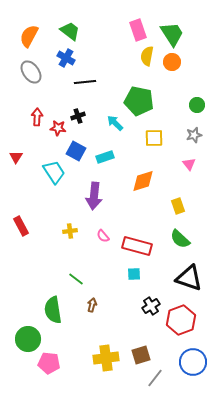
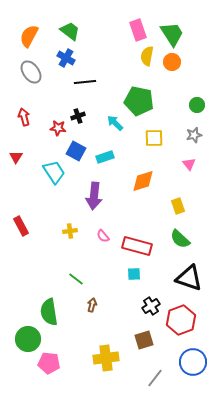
red arrow at (37, 117): moved 13 px left; rotated 18 degrees counterclockwise
green semicircle at (53, 310): moved 4 px left, 2 px down
brown square at (141, 355): moved 3 px right, 15 px up
